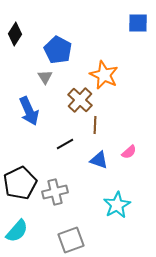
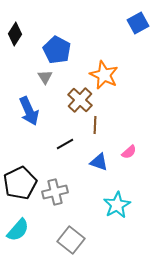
blue square: rotated 30 degrees counterclockwise
blue pentagon: moved 1 px left
blue triangle: moved 2 px down
cyan semicircle: moved 1 px right, 1 px up
gray square: rotated 32 degrees counterclockwise
